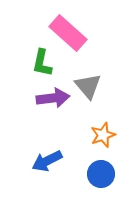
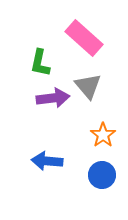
pink rectangle: moved 16 px right, 5 px down
green L-shape: moved 2 px left
orange star: rotated 15 degrees counterclockwise
blue arrow: rotated 32 degrees clockwise
blue circle: moved 1 px right, 1 px down
